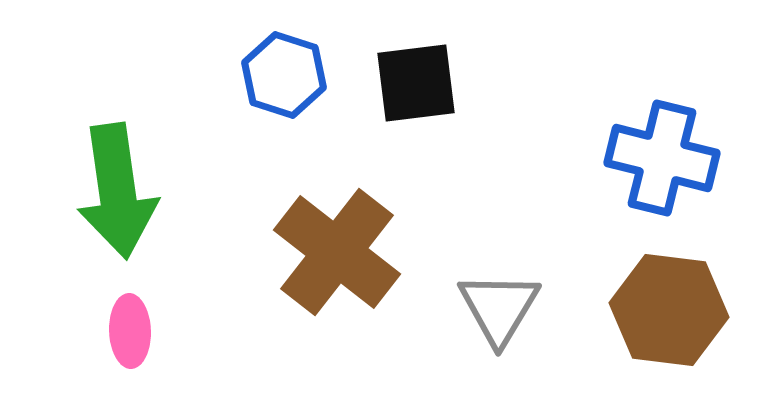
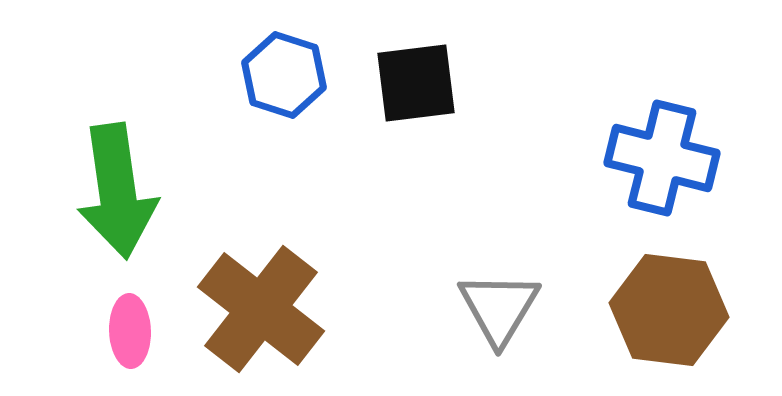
brown cross: moved 76 px left, 57 px down
